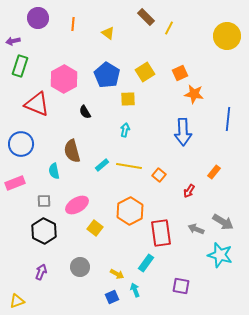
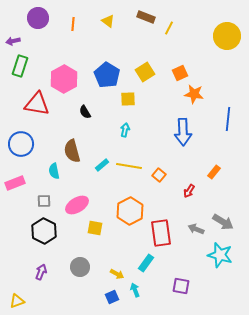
brown rectangle at (146, 17): rotated 24 degrees counterclockwise
yellow triangle at (108, 33): moved 12 px up
red triangle at (37, 104): rotated 12 degrees counterclockwise
yellow square at (95, 228): rotated 28 degrees counterclockwise
